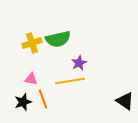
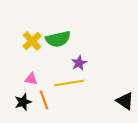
yellow cross: moved 2 px up; rotated 24 degrees counterclockwise
yellow line: moved 1 px left, 2 px down
orange line: moved 1 px right, 1 px down
